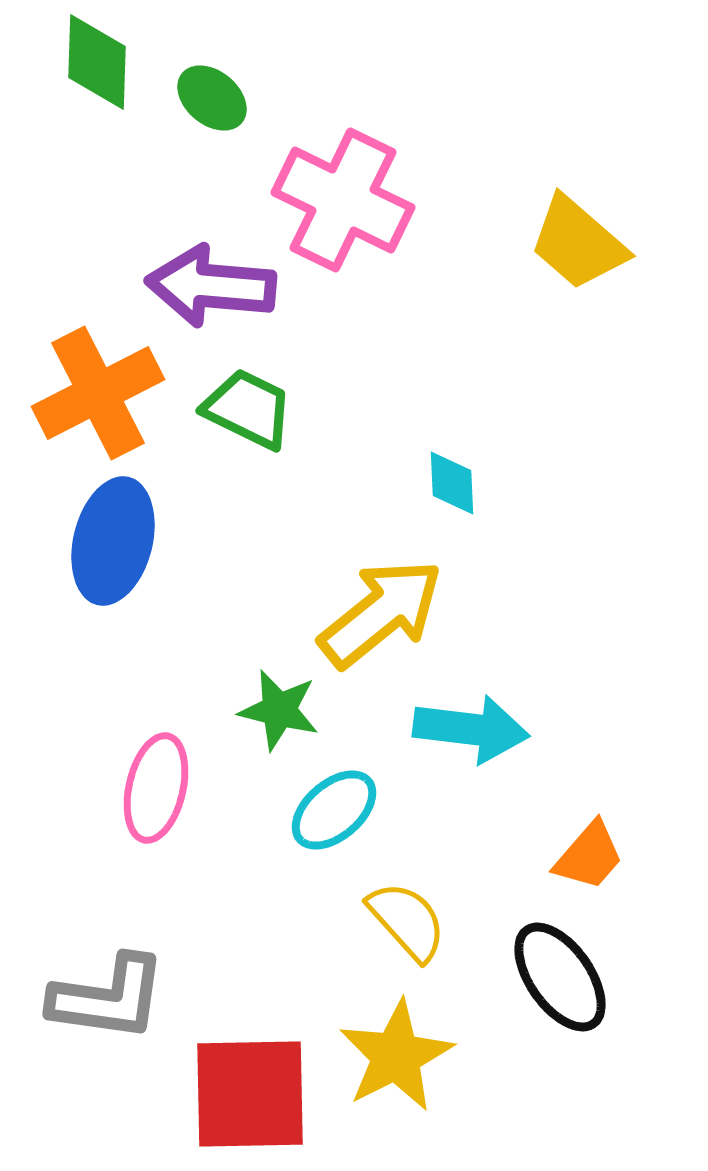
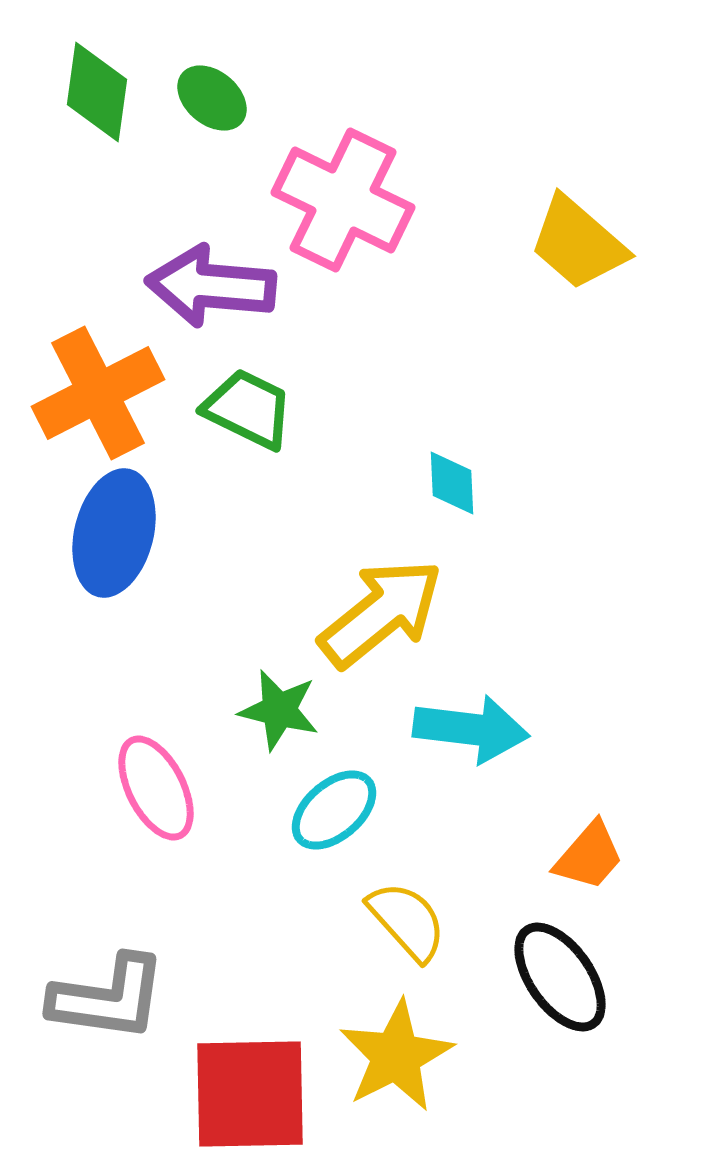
green diamond: moved 30 px down; rotated 6 degrees clockwise
blue ellipse: moved 1 px right, 8 px up
pink ellipse: rotated 40 degrees counterclockwise
